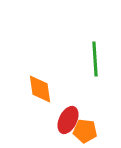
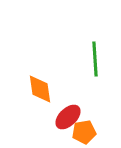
red ellipse: moved 3 px up; rotated 20 degrees clockwise
orange pentagon: moved 1 px left, 1 px down; rotated 15 degrees counterclockwise
